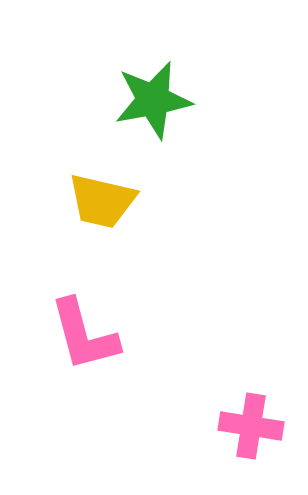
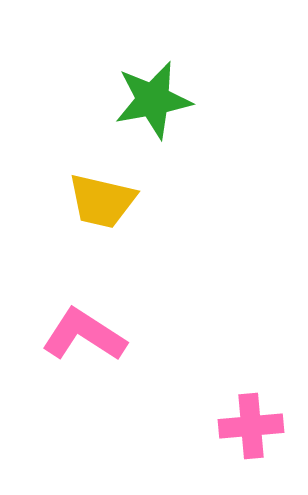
pink L-shape: rotated 138 degrees clockwise
pink cross: rotated 14 degrees counterclockwise
